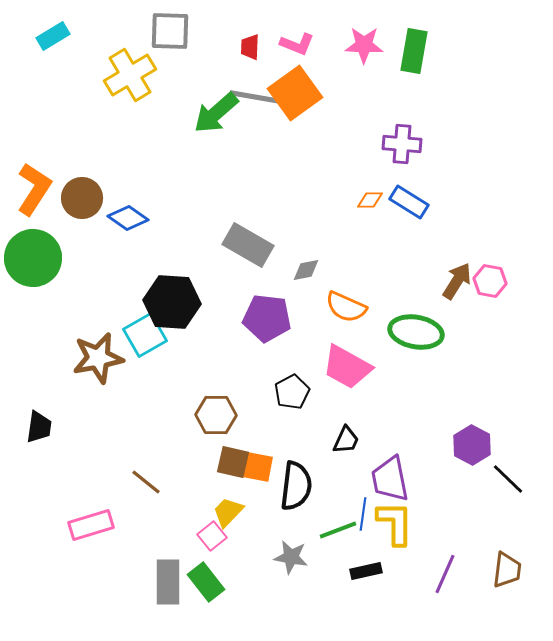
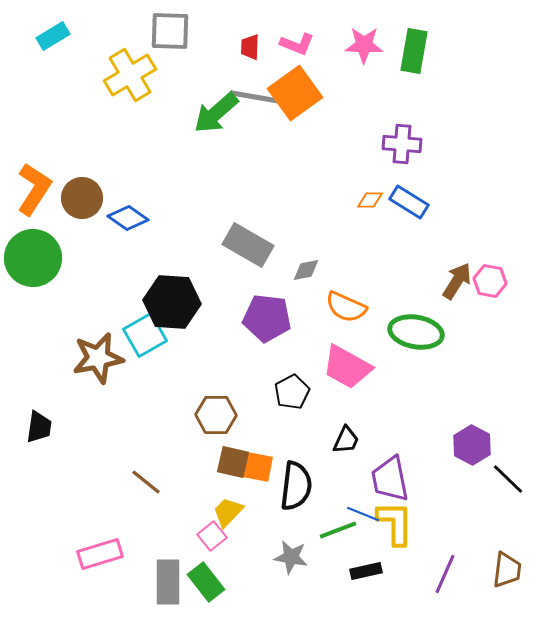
blue line at (363, 514): rotated 76 degrees counterclockwise
pink rectangle at (91, 525): moved 9 px right, 29 px down
